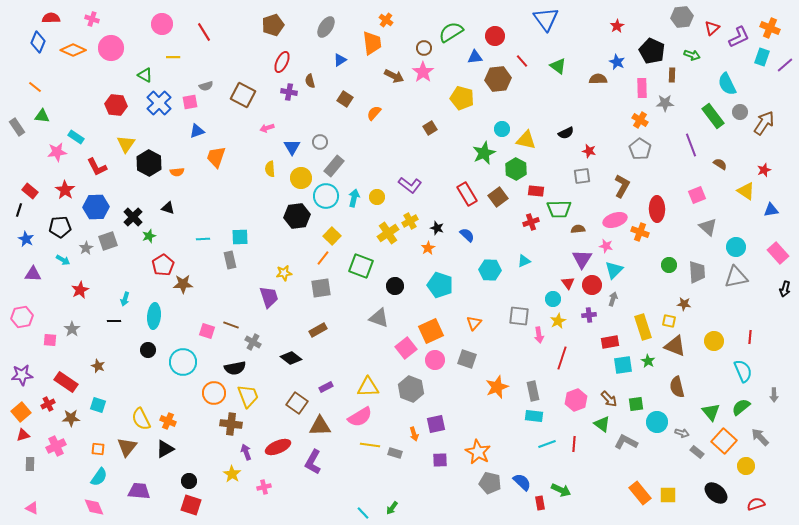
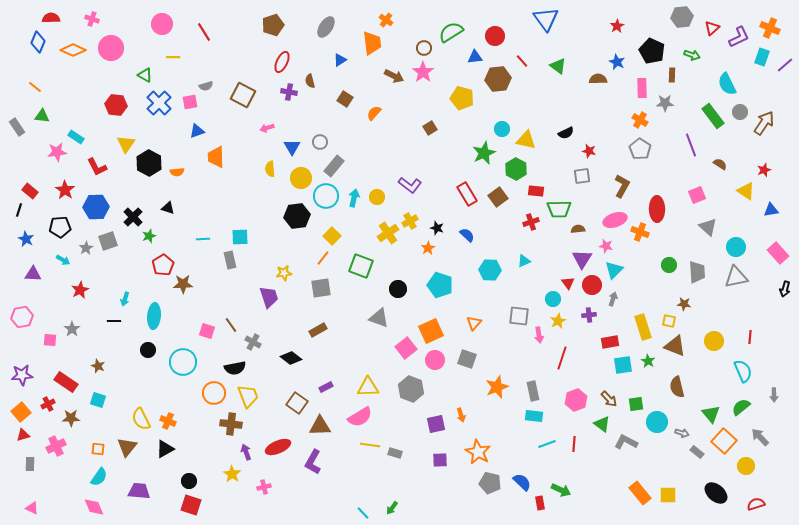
orange trapezoid at (216, 157): rotated 20 degrees counterclockwise
black circle at (395, 286): moved 3 px right, 3 px down
brown line at (231, 325): rotated 35 degrees clockwise
cyan square at (98, 405): moved 5 px up
green triangle at (711, 412): moved 2 px down
orange arrow at (414, 434): moved 47 px right, 19 px up
